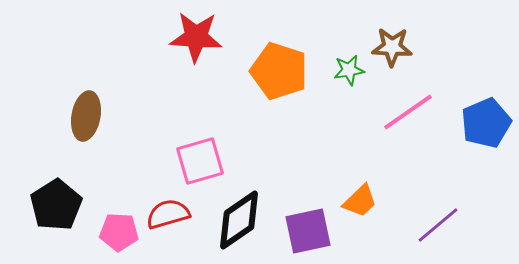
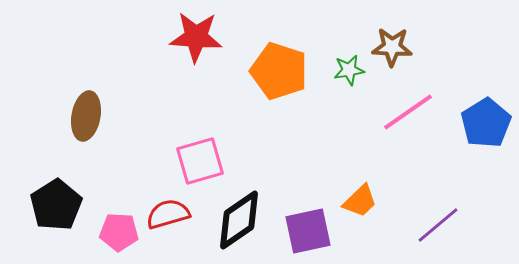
blue pentagon: rotated 9 degrees counterclockwise
